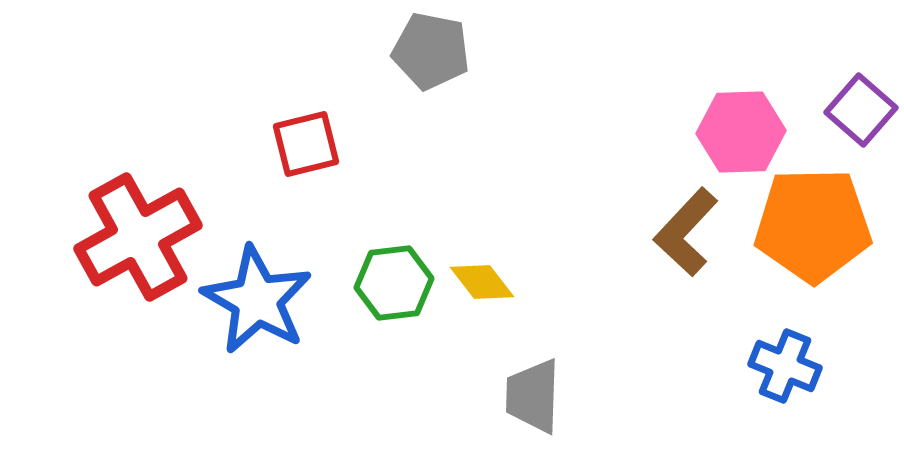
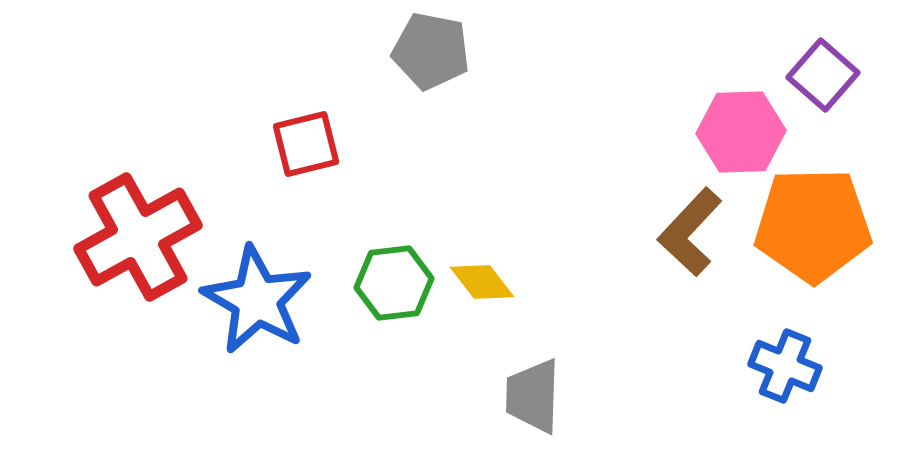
purple square: moved 38 px left, 35 px up
brown L-shape: moved 4 px right
